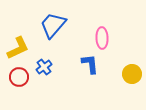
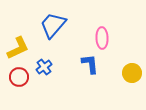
yellow circle: moved 1 px up
